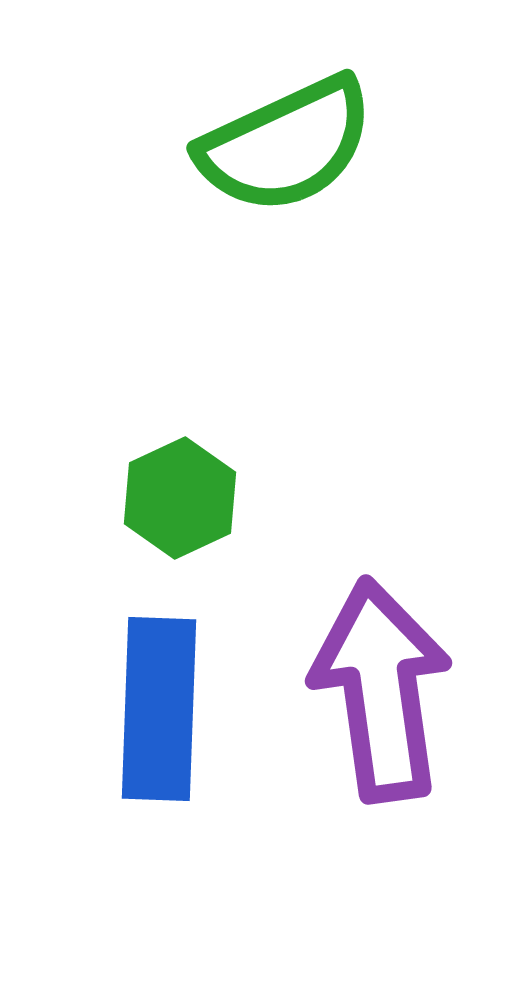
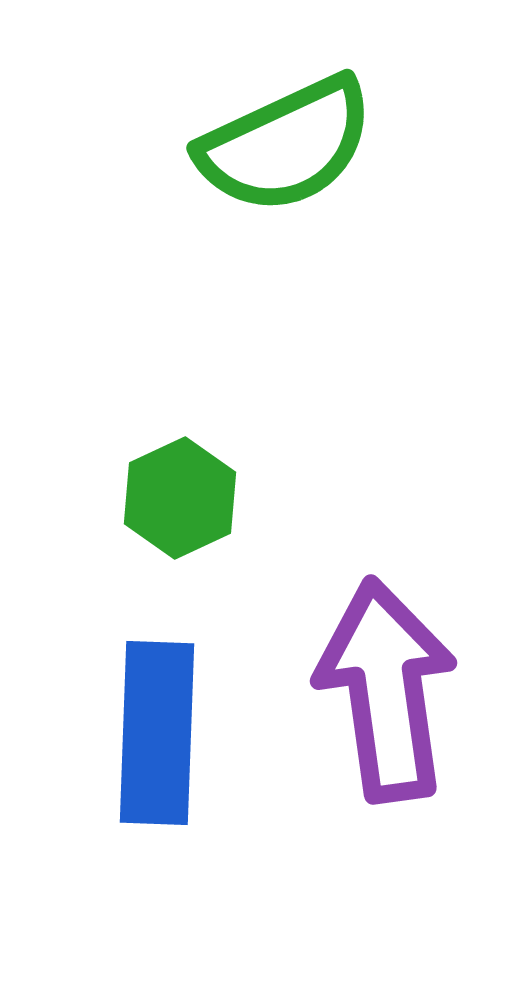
purple arrow: moved 5 px right
blue rectangle: moved 2 px left, 24 px down
